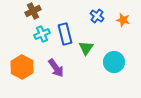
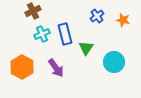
blue cross: rotated 16 degrees clockwise
